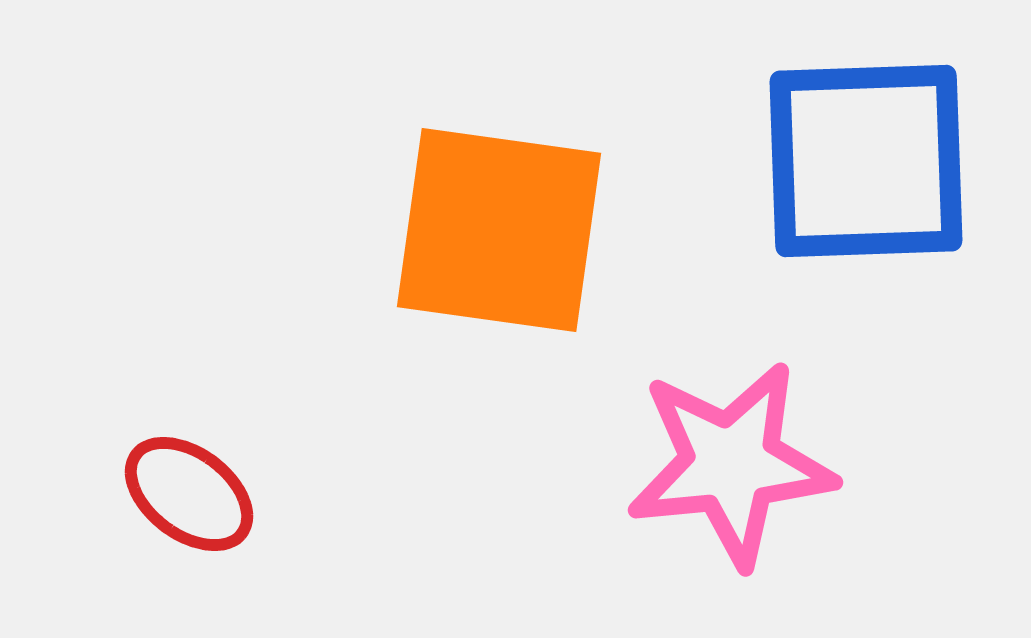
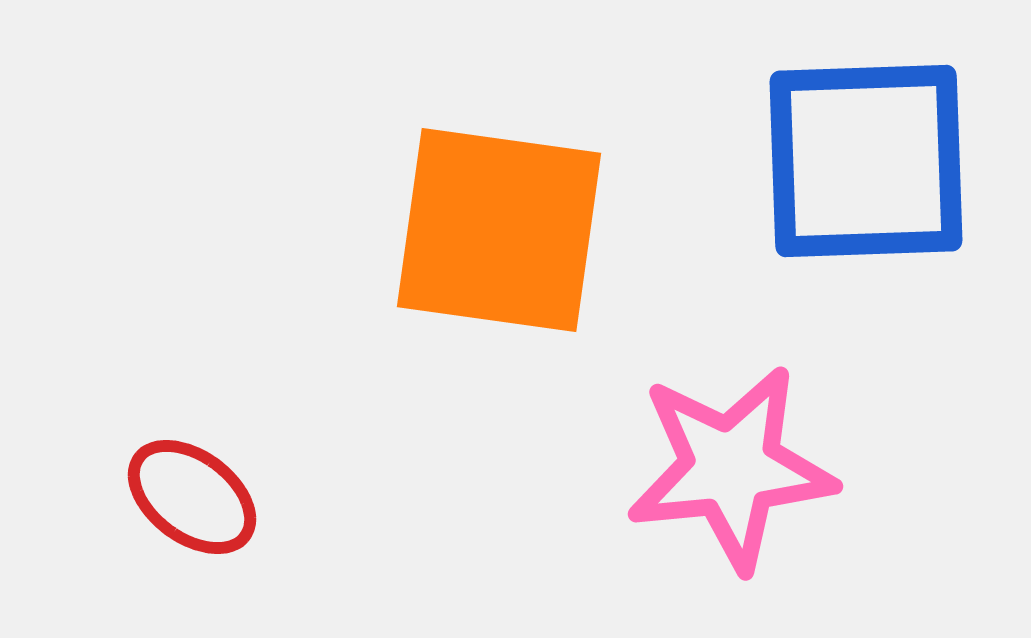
pink star: moved 4 px down
red ellipse: moved 3 px right, 3 px down
